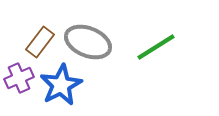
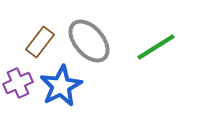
gray ellipse: moved 1 px right, 1 px up; rotated 27 degrees clockwise
purple cross: moved 1 px left, 5 px down
blue star: moved 1 px down
